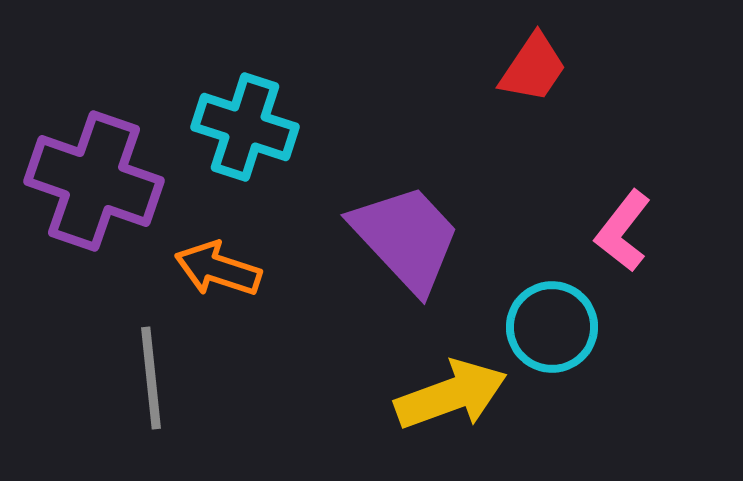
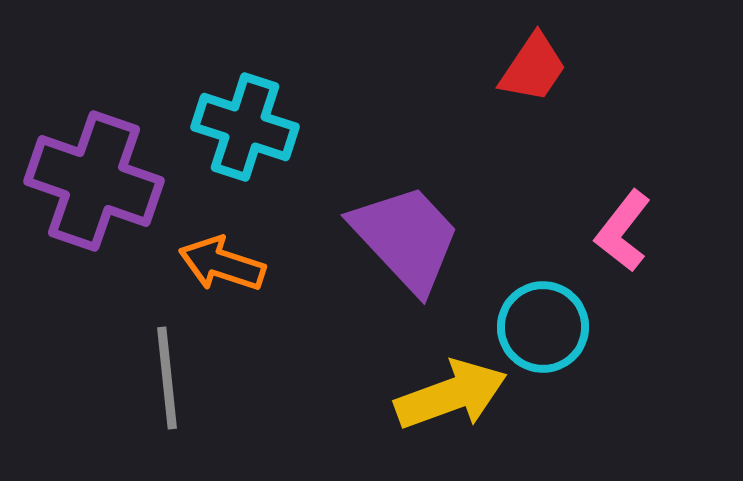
orange arrow: moved 4 px right, 5 px up
cyan circle: moved 9 px left
gray line: moved 16 px right
